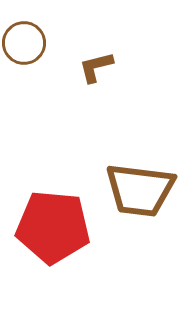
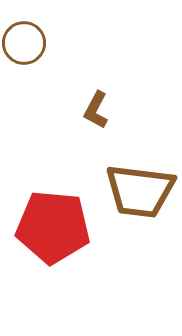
brown L-shape: moved 43 px down; rotated 48 degrees counterclockwise
brown trapezoid: moved 1 px down
